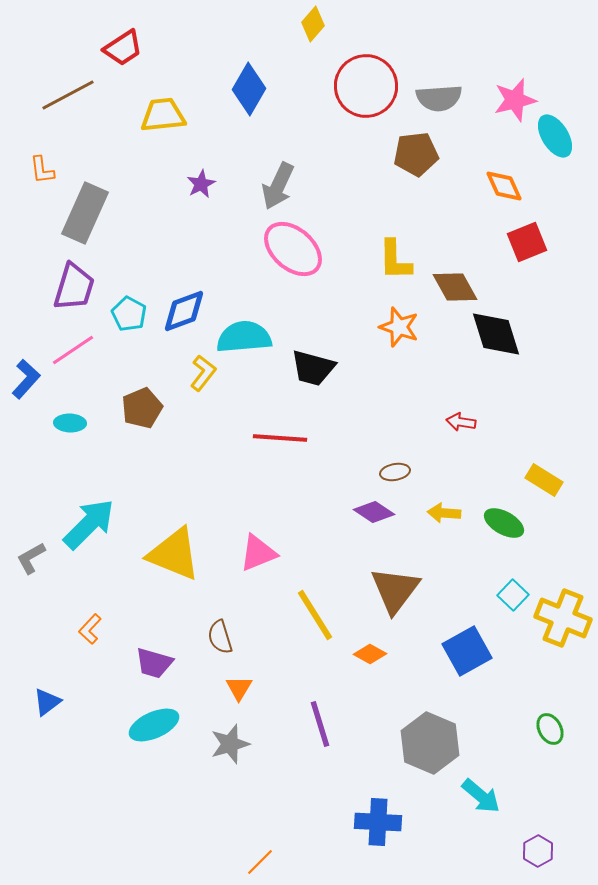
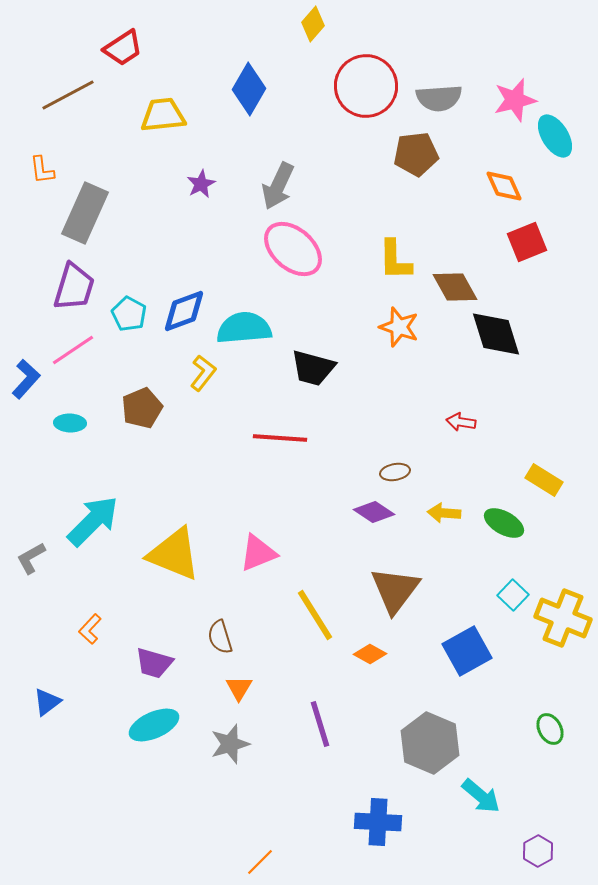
cyan semicircle at (244, 337): moved 9 px up
cyan arrow at (89, 524): moved 4 px right, 3 px up
